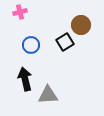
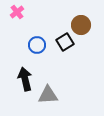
pink cross: moved 3 px left; rotated 24 degrees counterclockwise
blue circle: moved 6 px right
